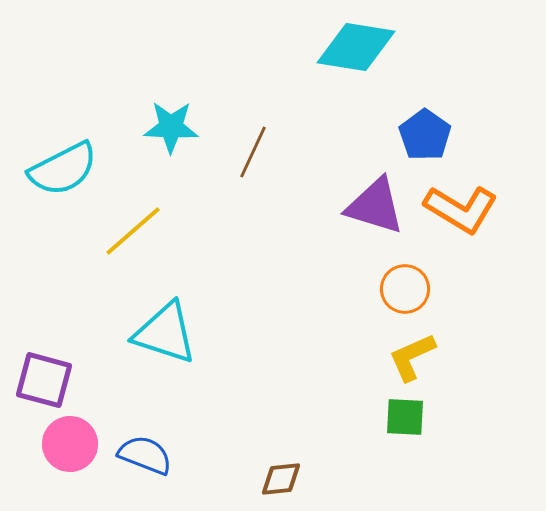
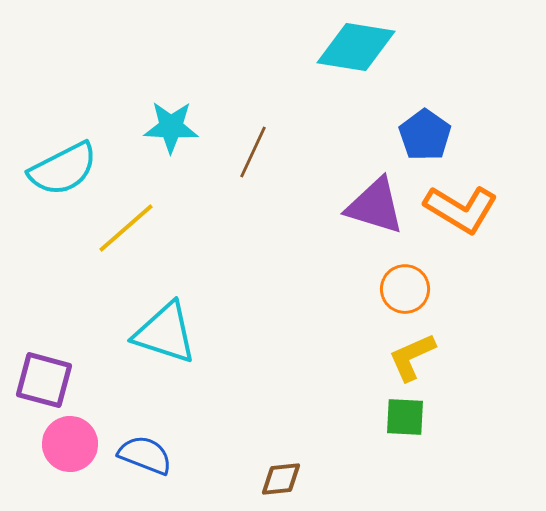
yellow line: moved 7 px left, 3 px up
